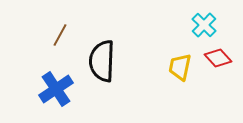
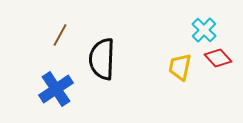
cyan cross: moved 5 px down
black semicircle: moved 2 px up
